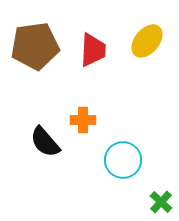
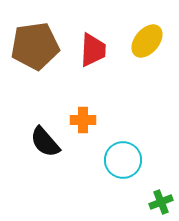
green cross: rotated 25 degrees clockwise
